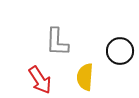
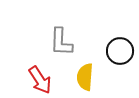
gray L-shape: moved 4 px right
